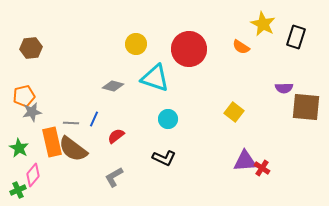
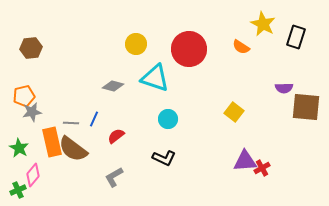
red cross: rotated 28 degrees clockwise
